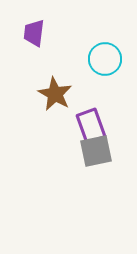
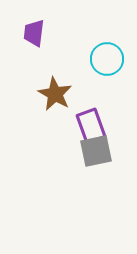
cyan circle: moved 2 px right
